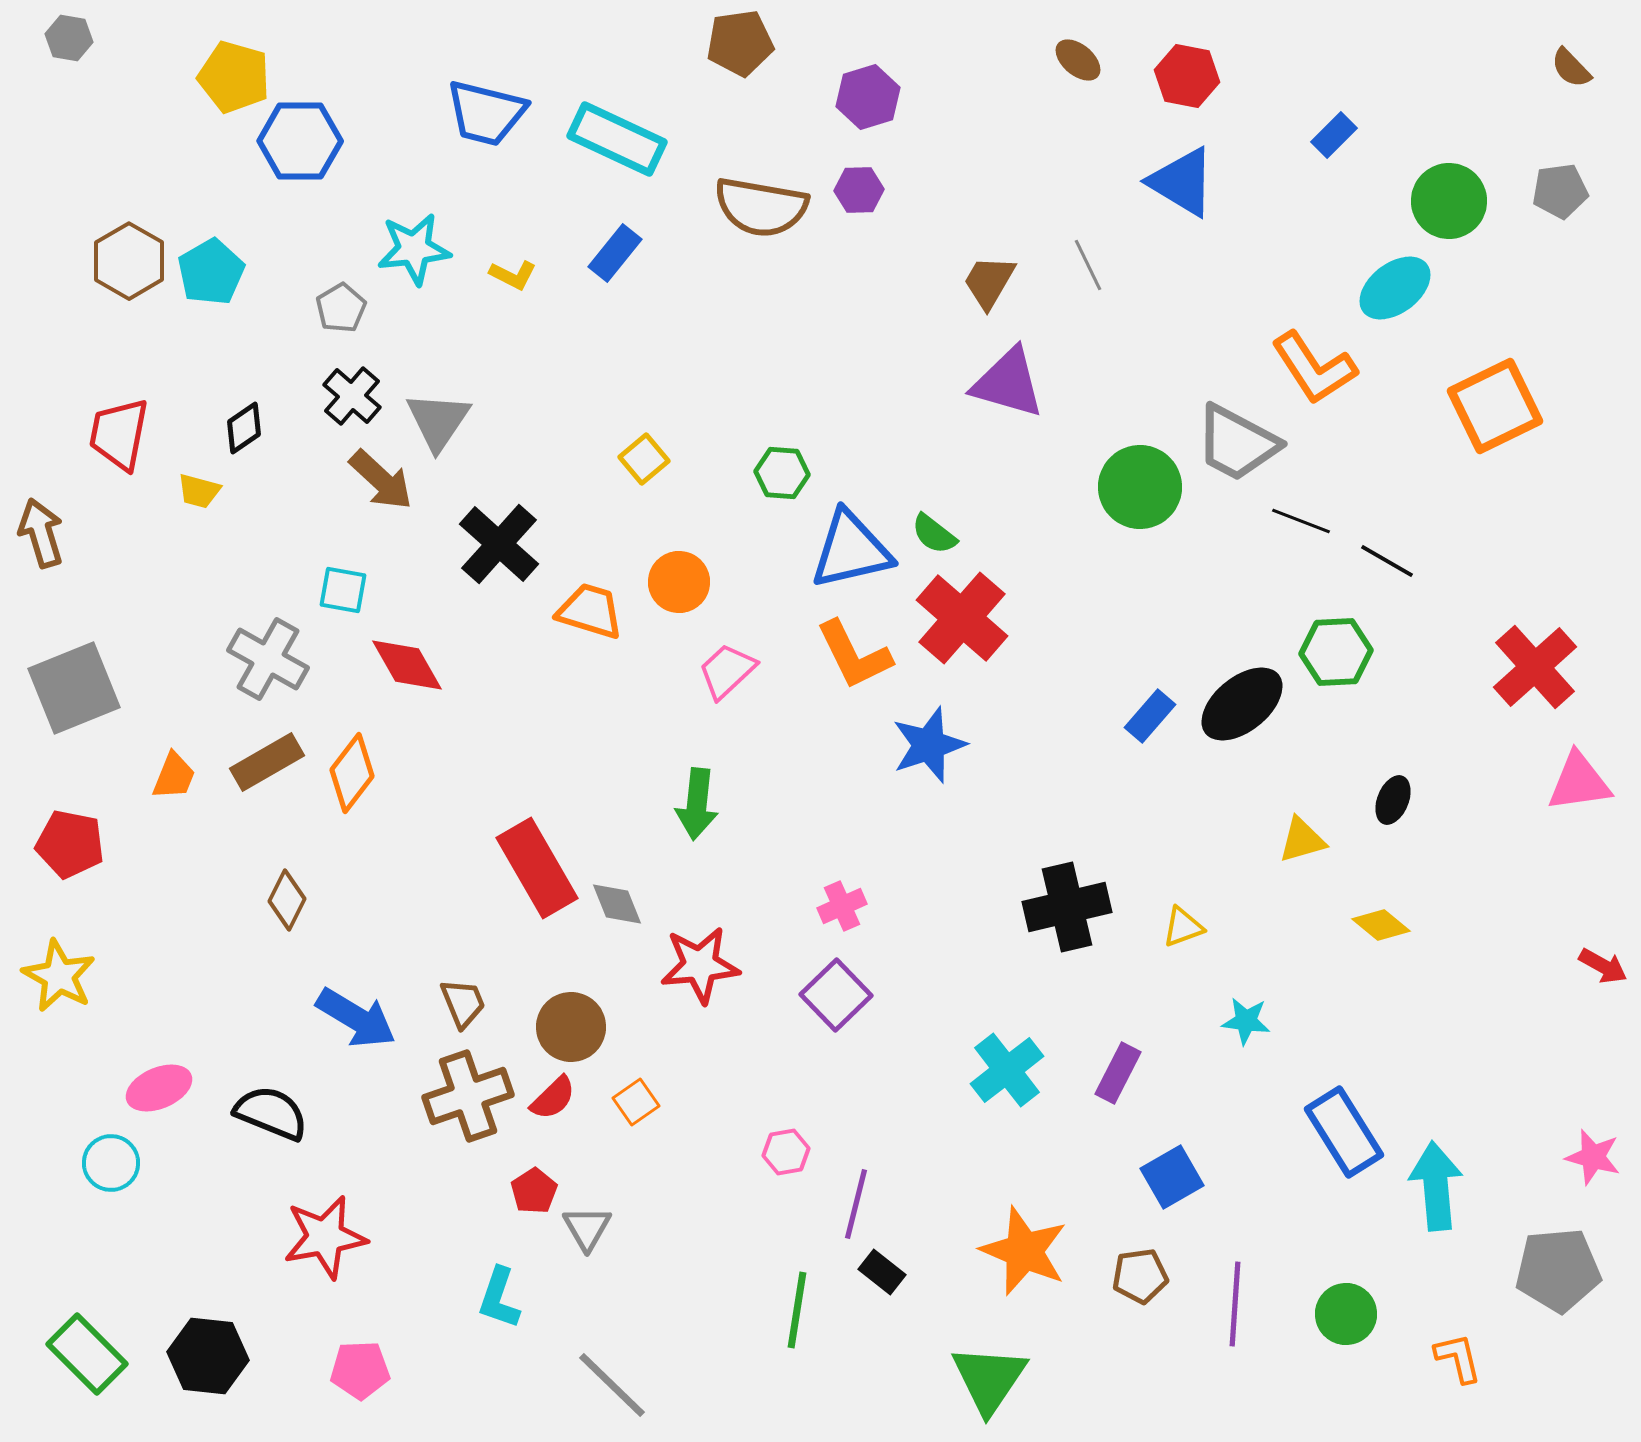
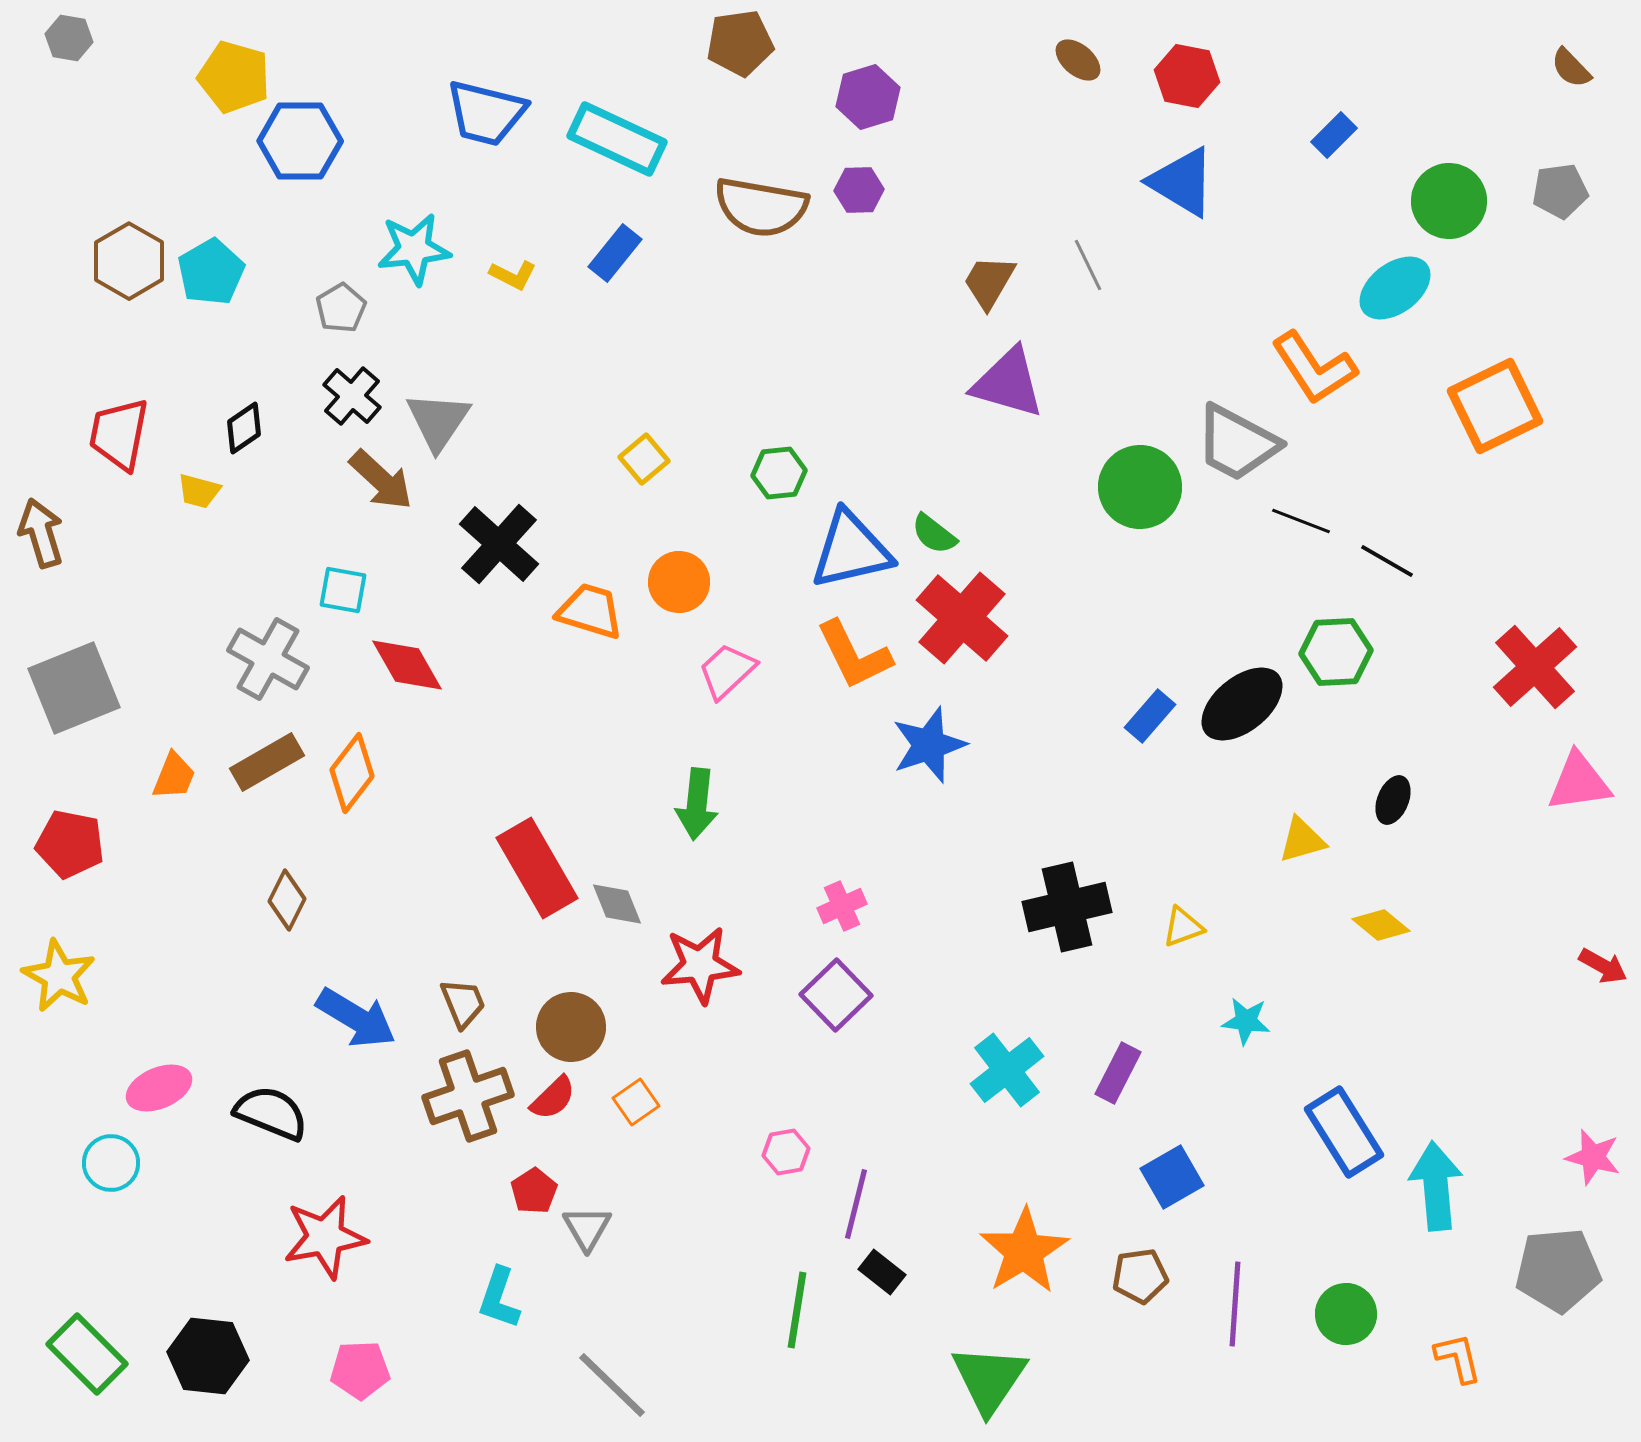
green hexagon at (782, 473): moved 3 px left; rotated 10 degrees counterclockwise
orange star at (1024, 1251): rotated 18 degrees clockwise
